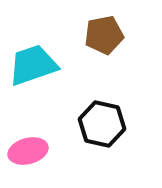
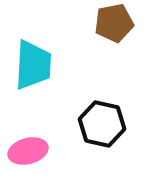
brown pentagon: moved 10 px right, 12 px up
cyan trapezoid: rotated 112 degrees clockwise
